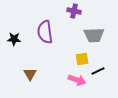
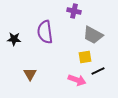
gray trapezoid: moved 1 px left; rotated 30 degrees clockwise
yellow square: moved 3 px right, 2 px up
